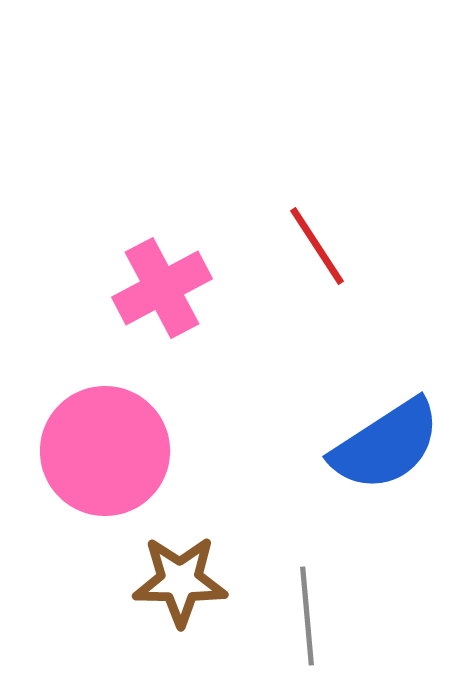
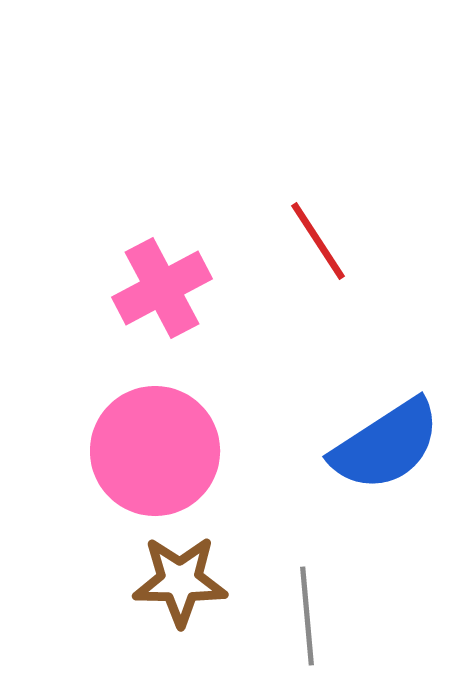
red line: moved 1 px right, 5 px up
pink circle: moved 50 px right
